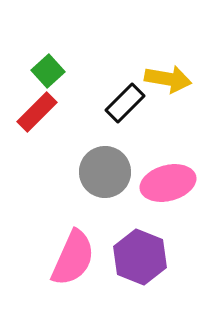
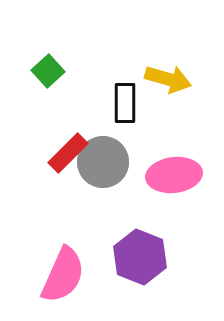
yellow arrow: rotated 6 degrees clockwise
black rectangle: rotated 45 degrees counterclockwise
red rectangle: moved 31 px right, 41 px down
gray circle: moved 2 px left, 10 px up
pink ellipse: moved 6 px right, 8 px up; rotated 8 degrees clockwise
pink semicircle: moved 10 px left, 17 px down
